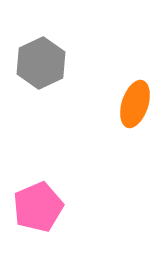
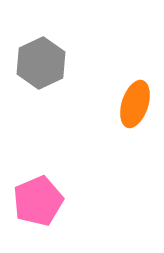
pink pentagon: moved 6 px up
